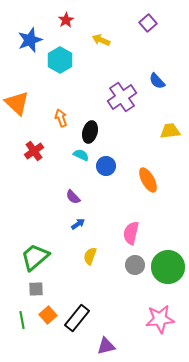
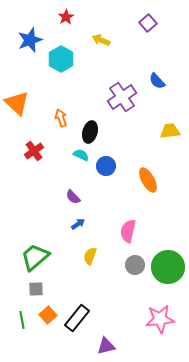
red star: moved 3 px up
cyan hexagon: moved 1 px right, 1 px up
pink semicircle: moved 3 px left, 2 px up
